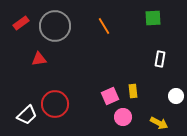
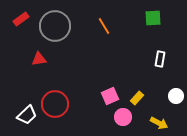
red rectangle: moved 4 px up
yellow rectangle: moved 4 px right, 7 px down; rotated 48 degrees clockwise
